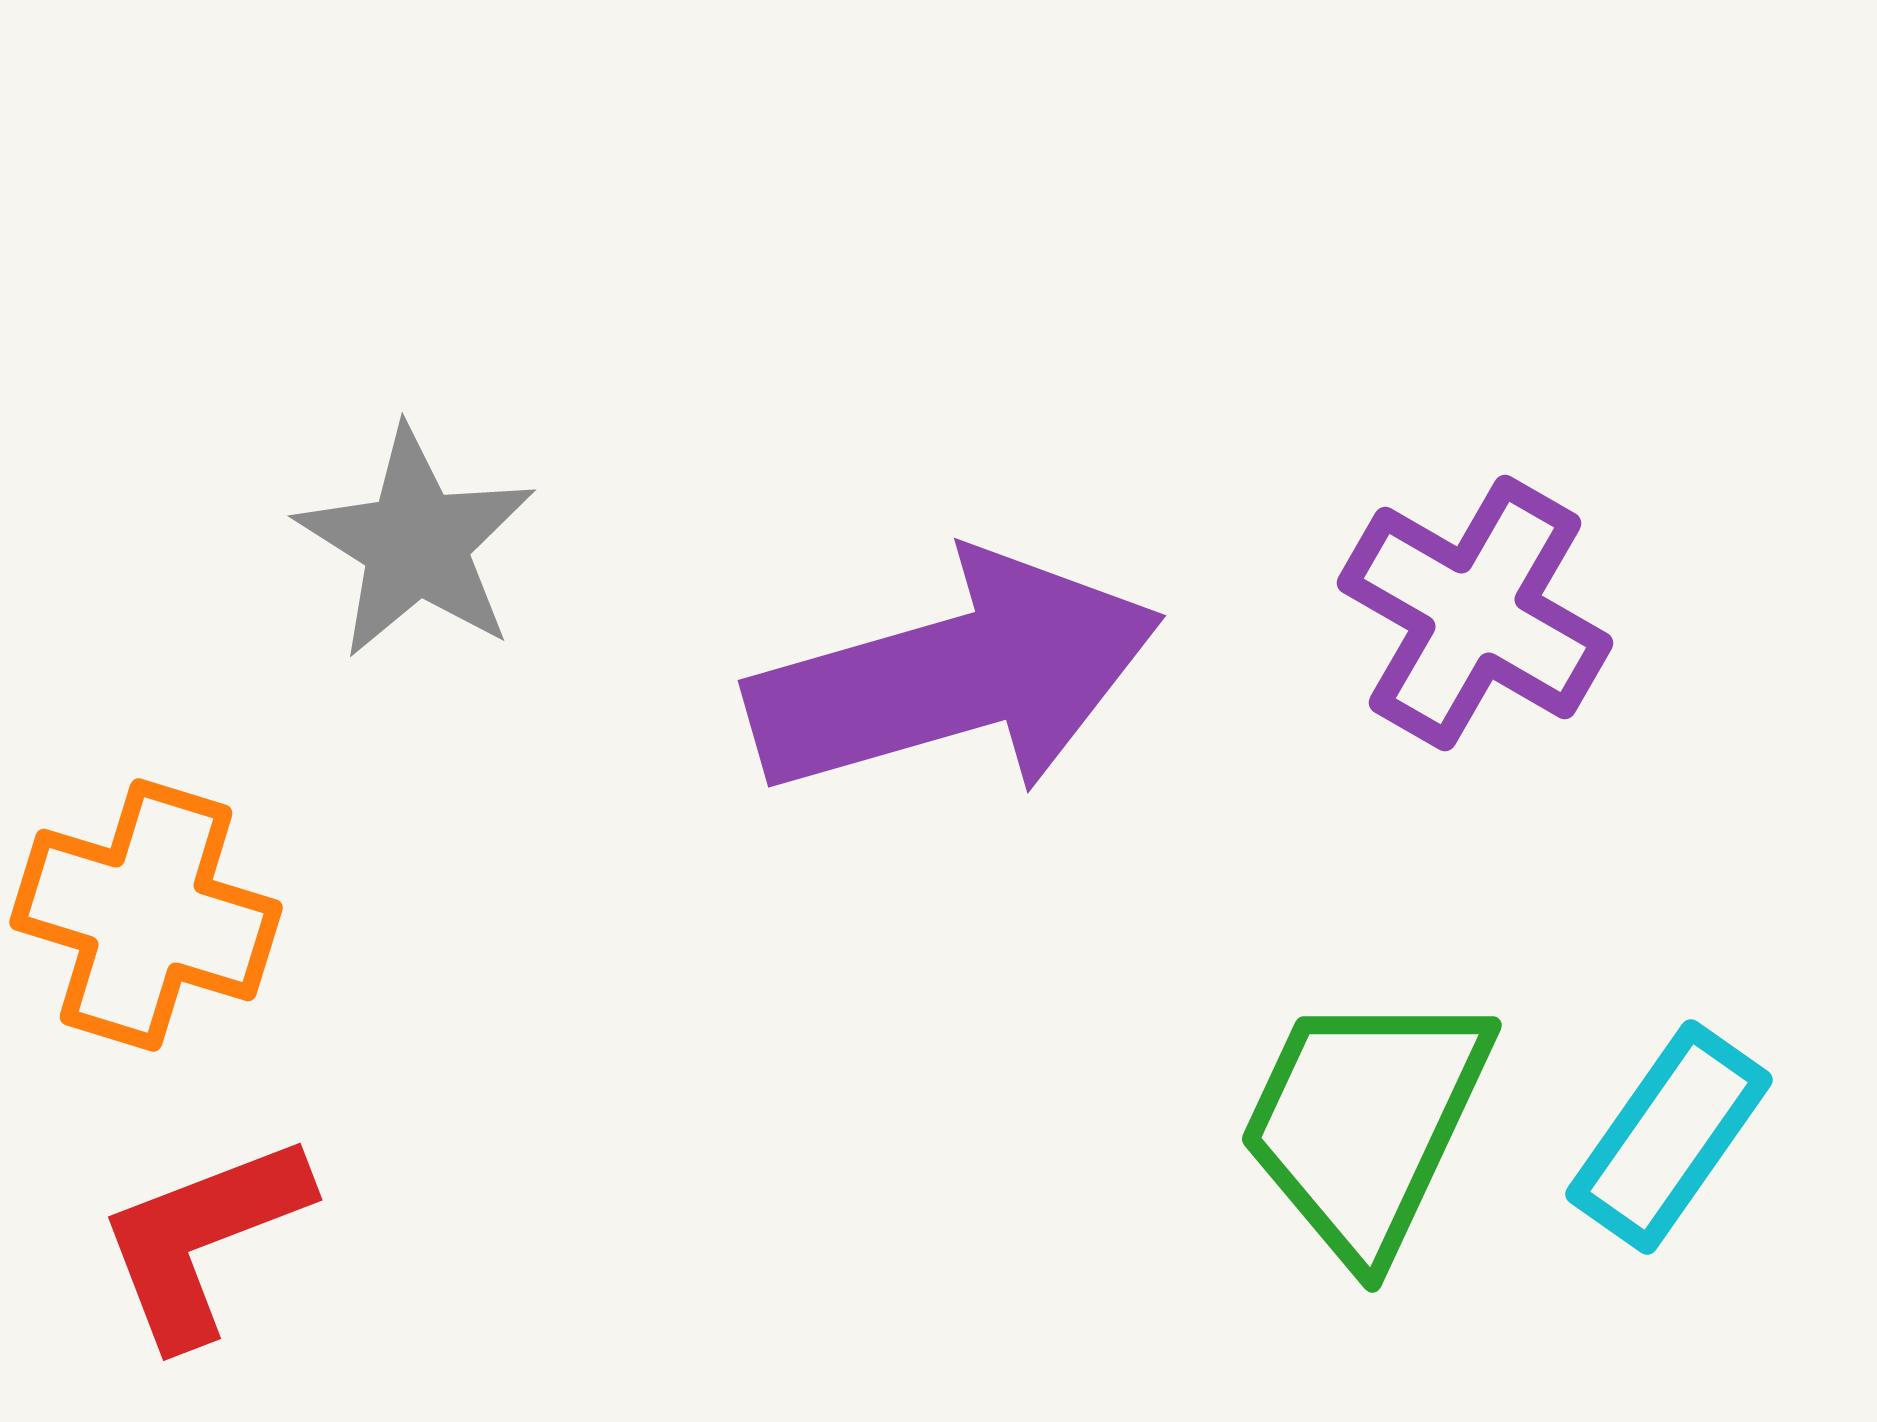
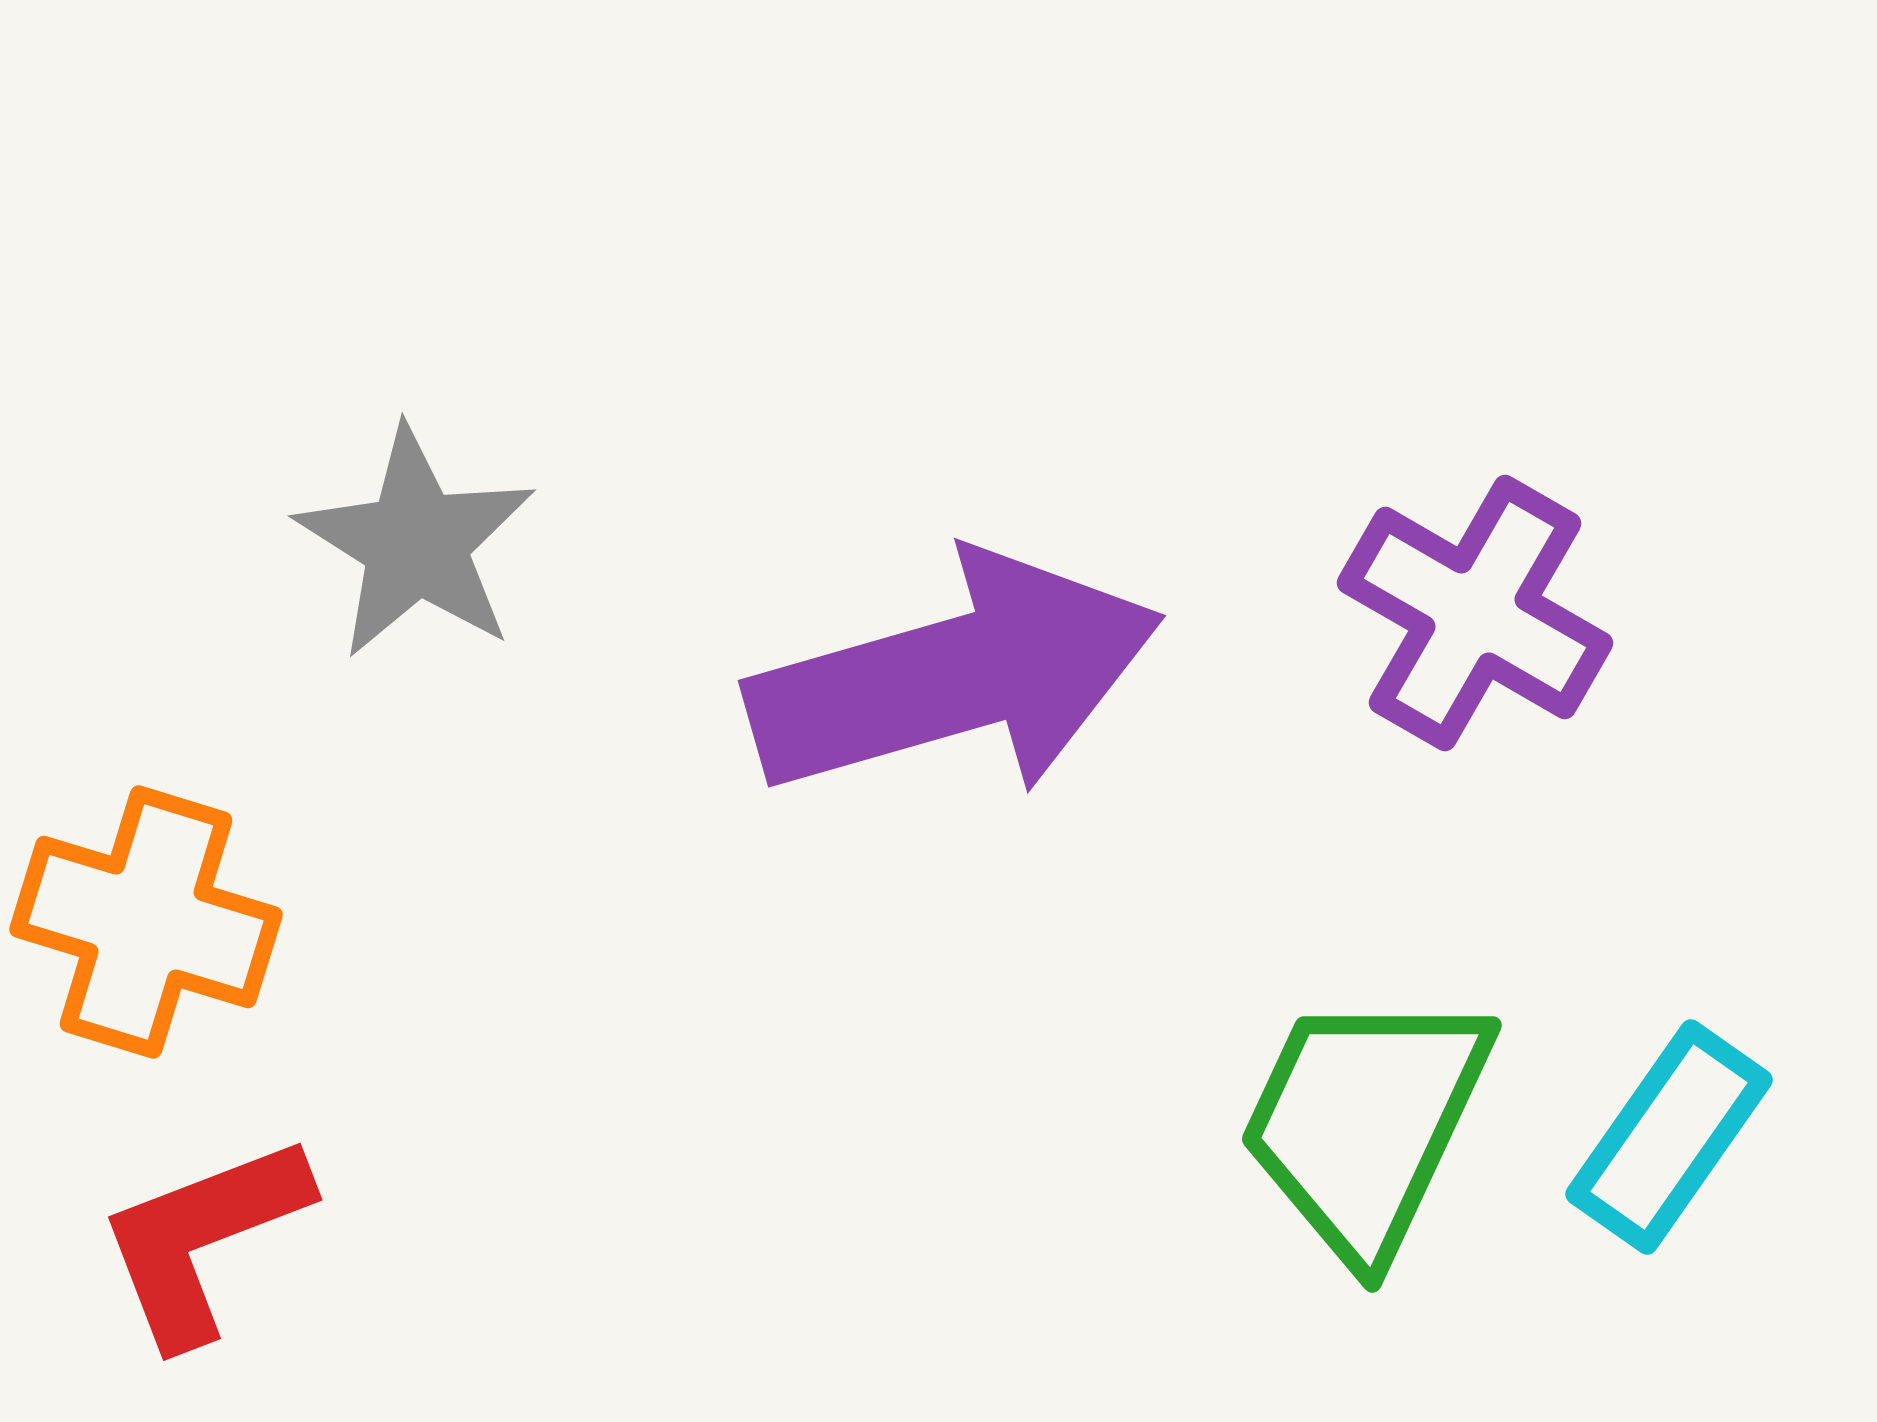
orange cross: moved 7 px down
